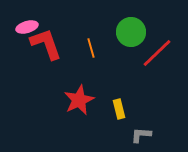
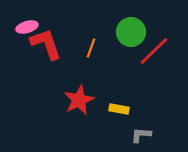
orange line: rotated 36 degrees clockwise
red line: moved 3 px left, 2 px up
yellow rectangle: rotated 66 degrees counterclockwise
